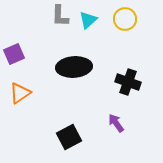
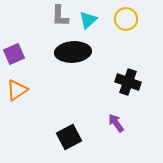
yellow circle: moved 1 px right
black ellipse: moved 1 px left, 15 px up
orange triangle: moved 3 px left, 3 px up
